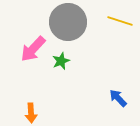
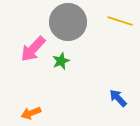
orange arrow: rotated 72 degrees clockwise
